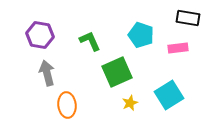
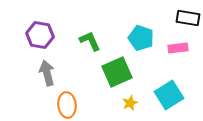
cyan pentagon: moved 3 px down
